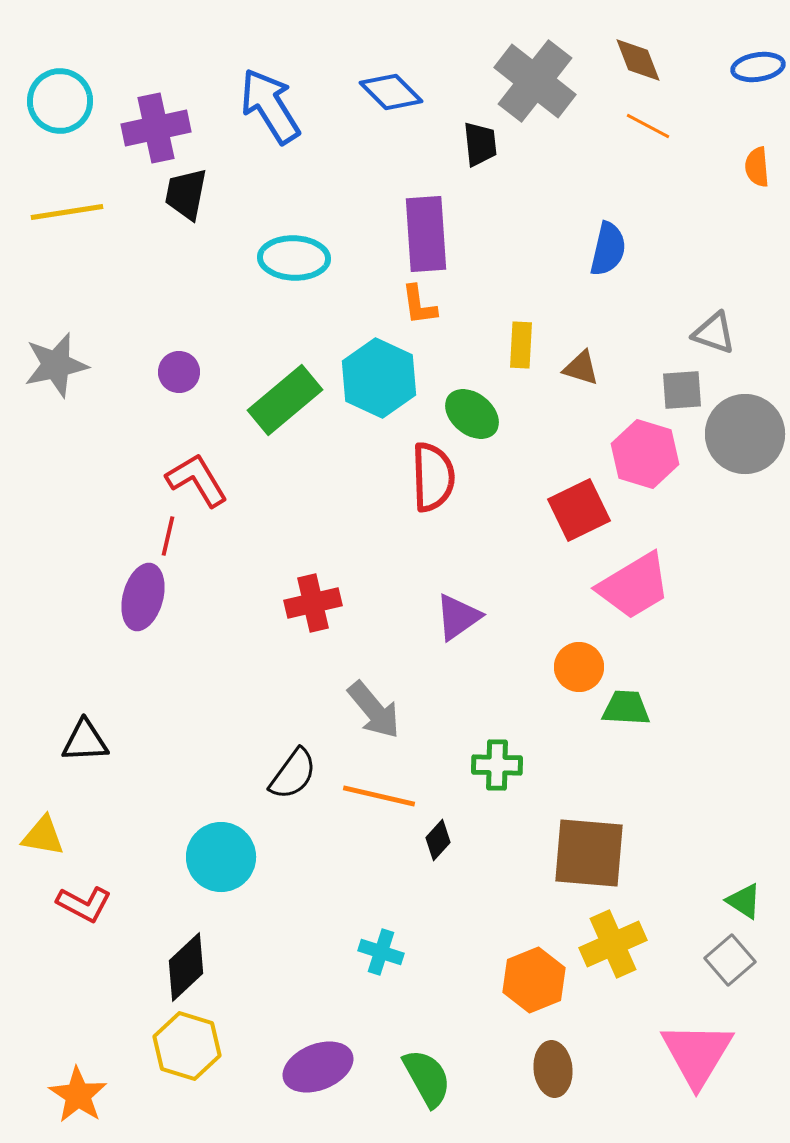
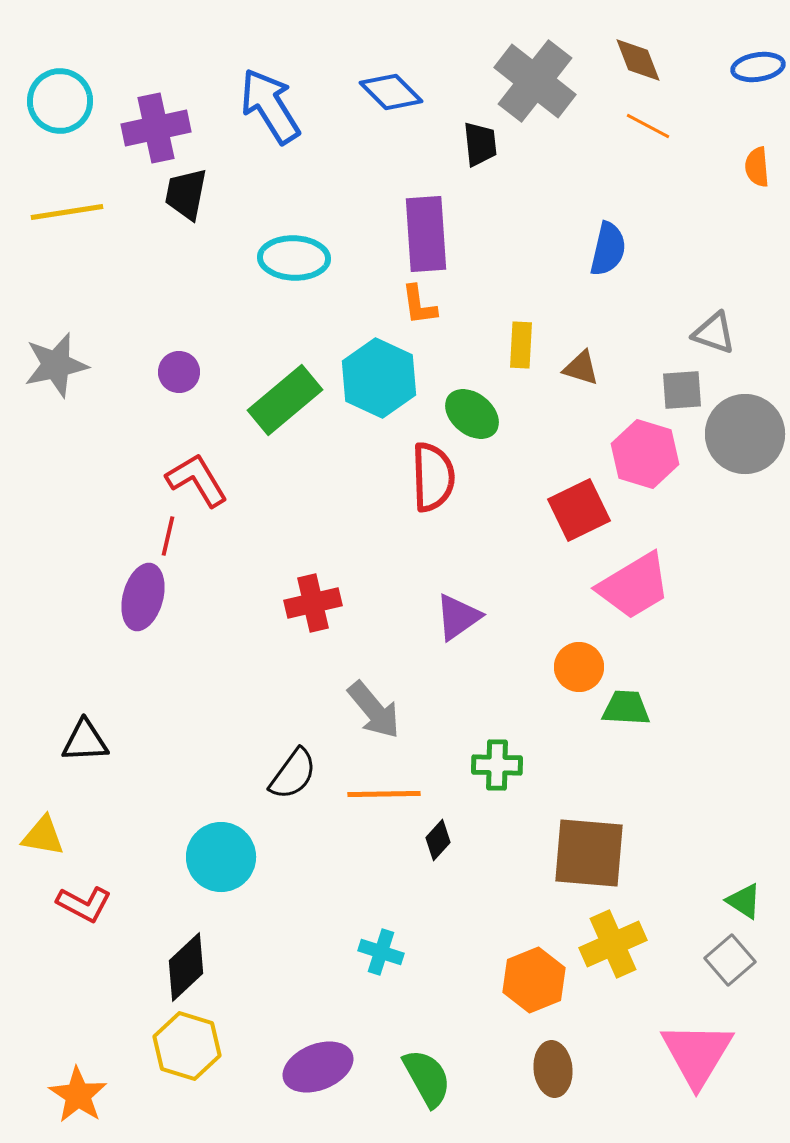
orange line at (379, 796): moved 5 px right, 2 px up; rotated 14 degrees counterclockwise
